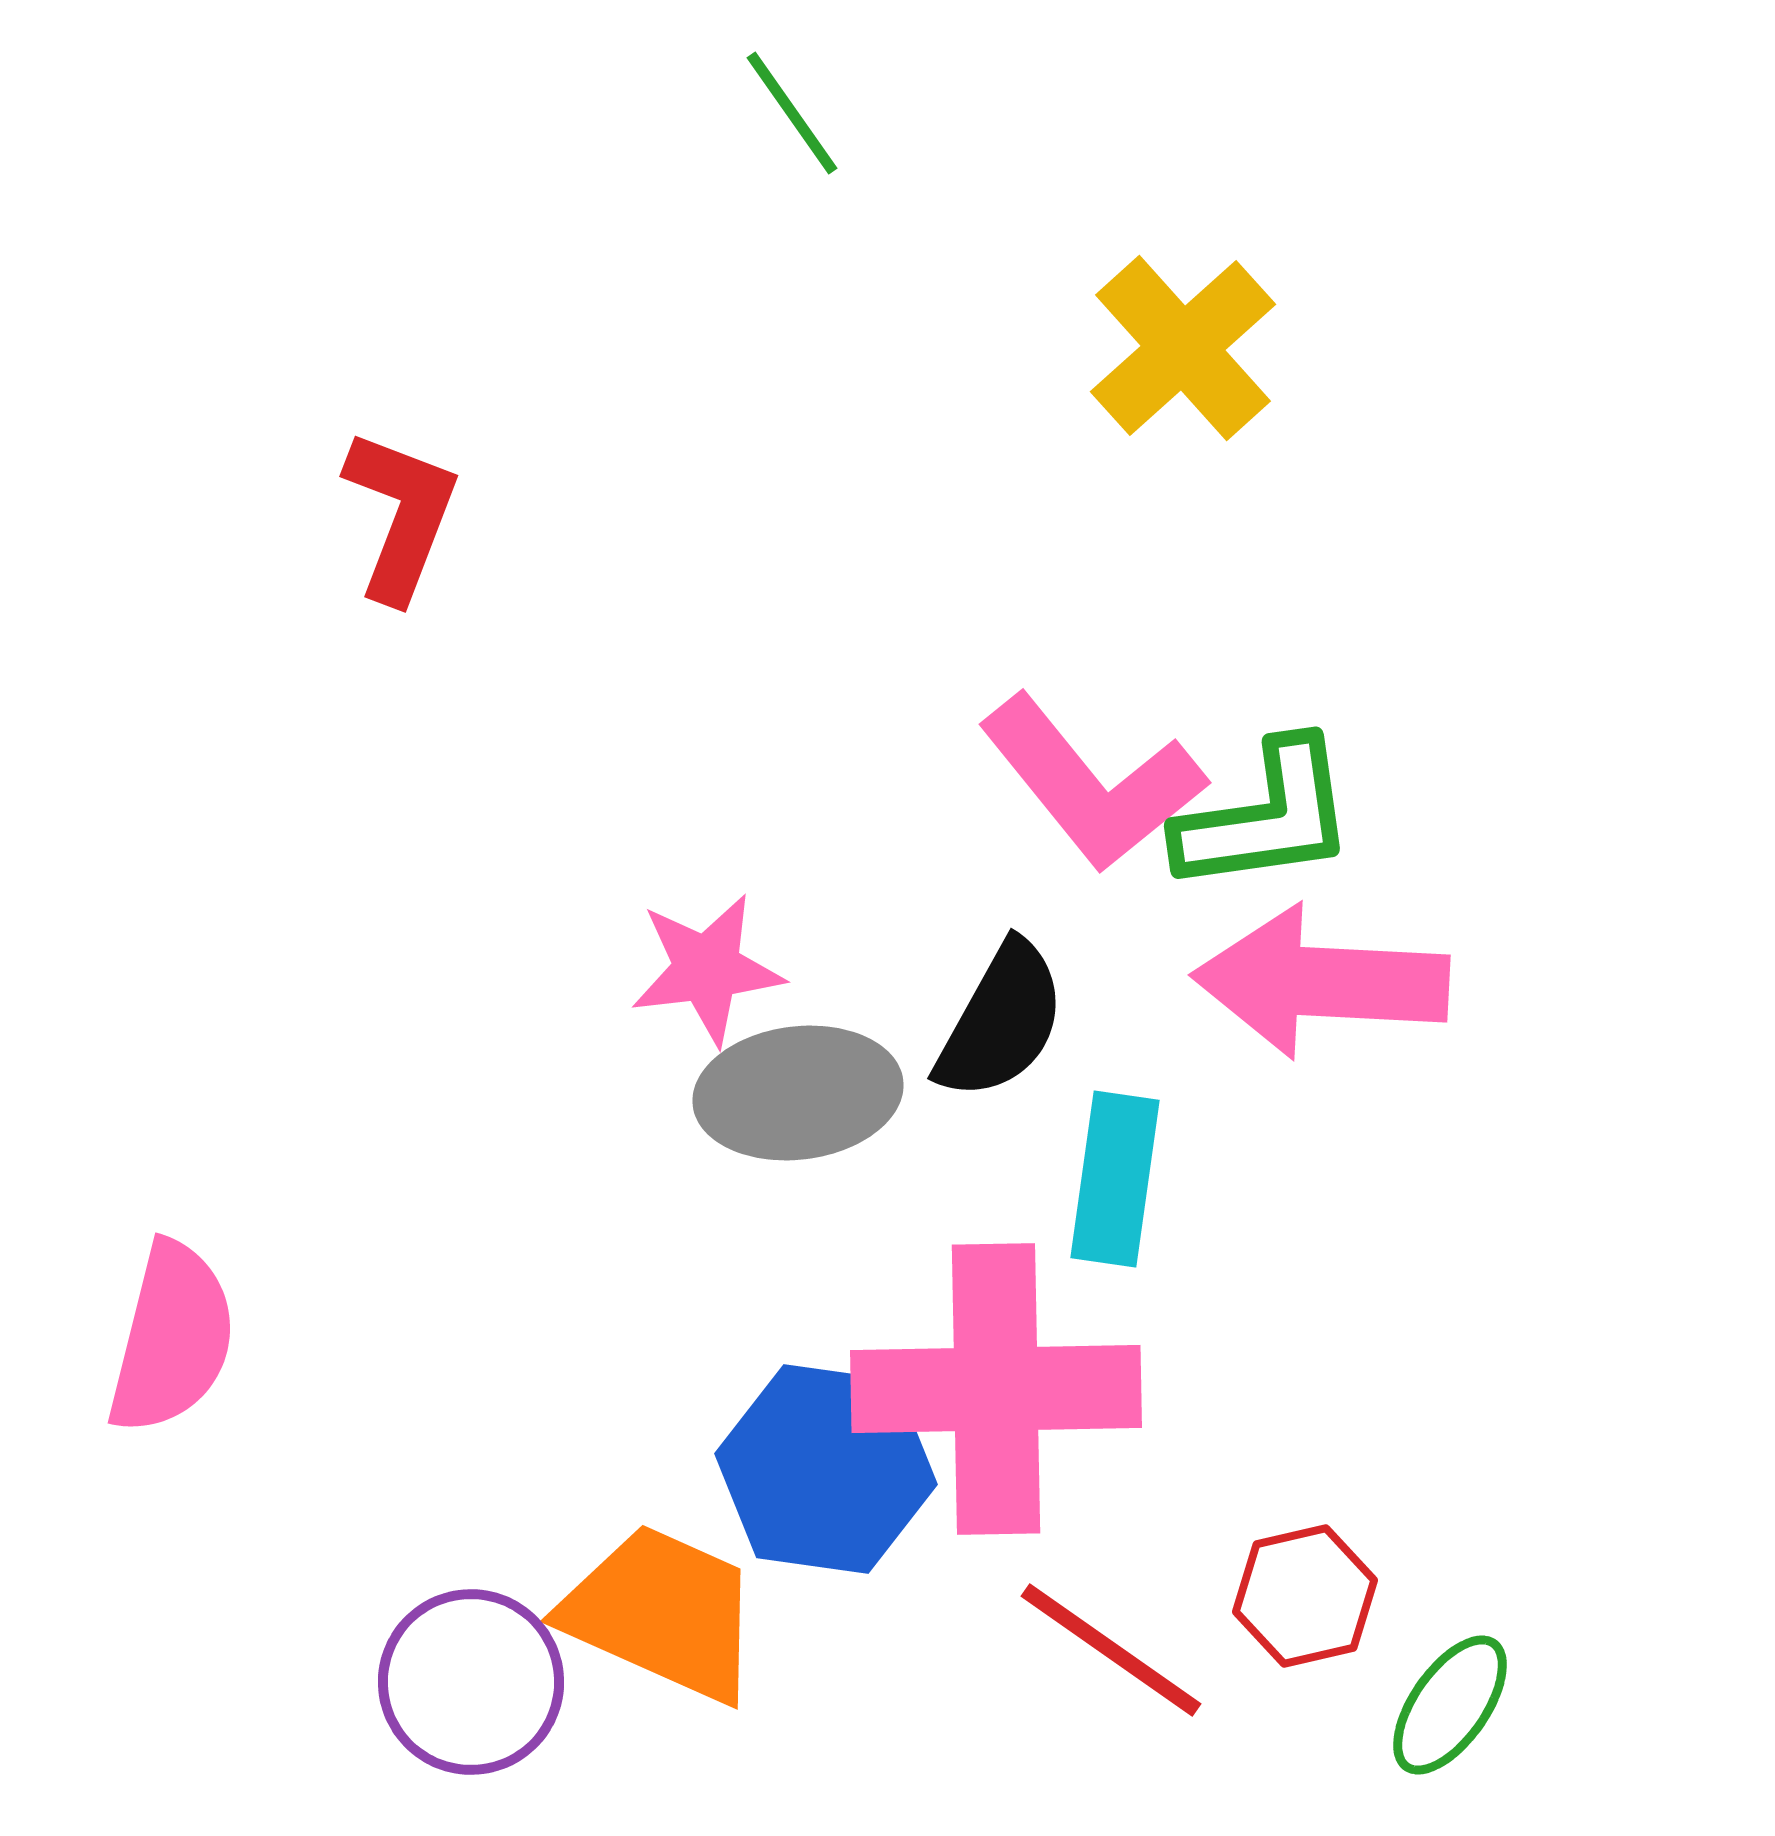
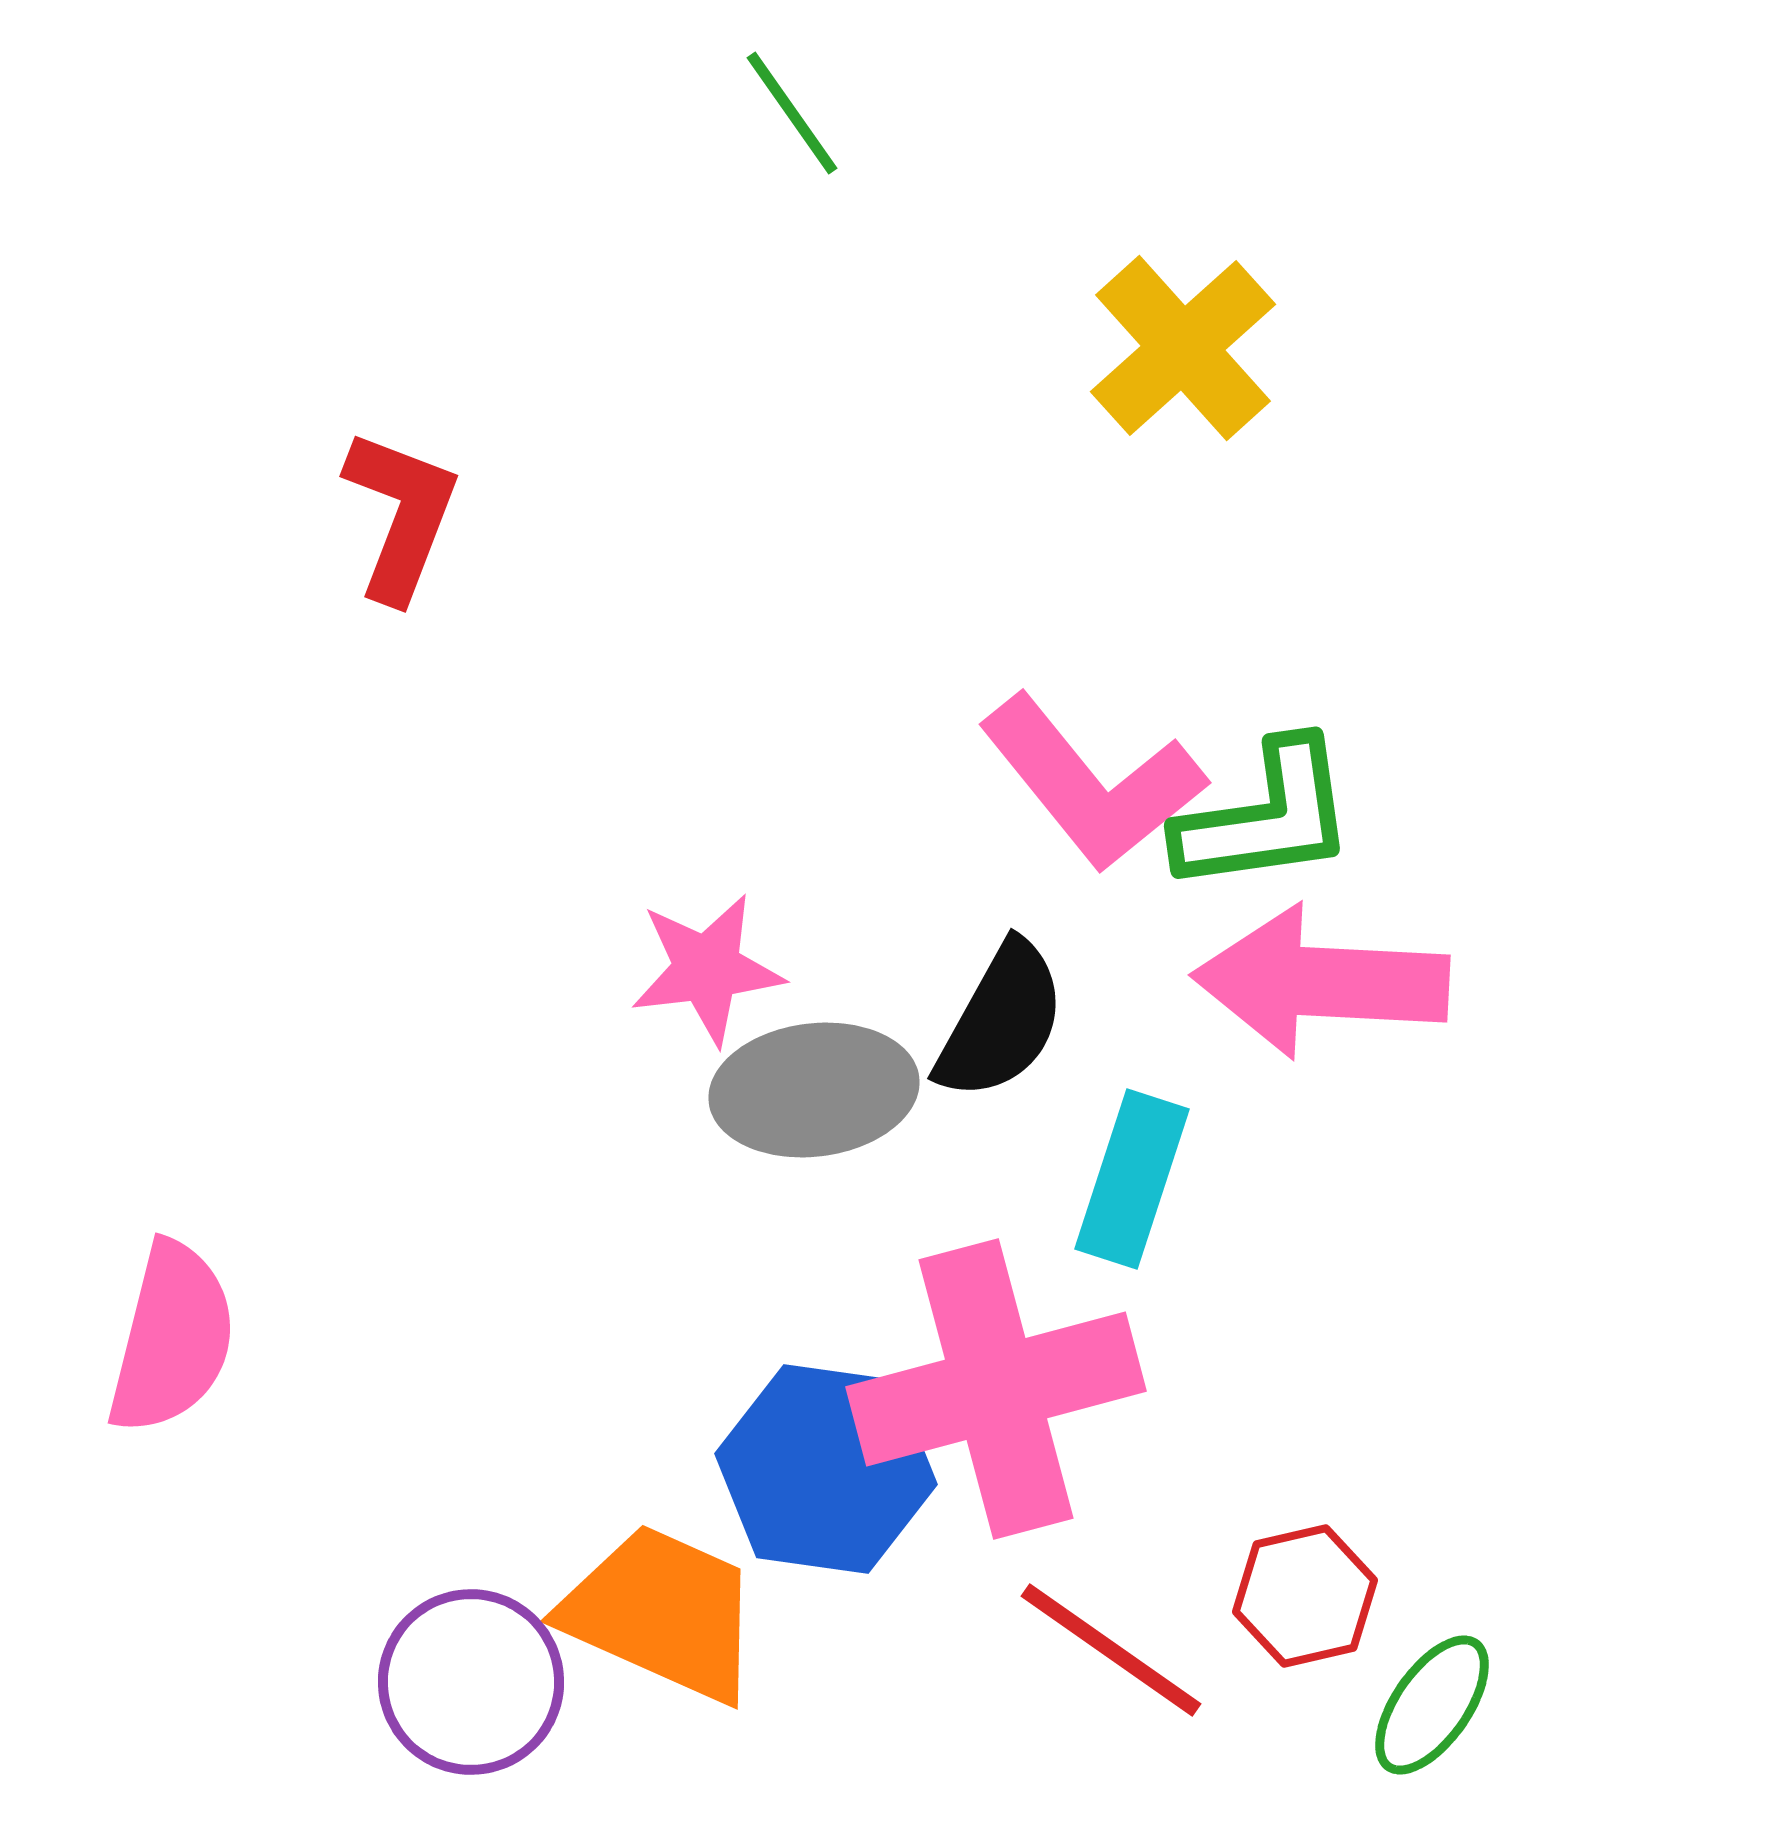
gray ellipse: moved 16 px right, 3 px up
cyan rectangle: moved 17 px right; rotated 10 degrees clockwise
pink cross: rotated 14 degrees counterclockwise
green ellipse: moved 18 px left
